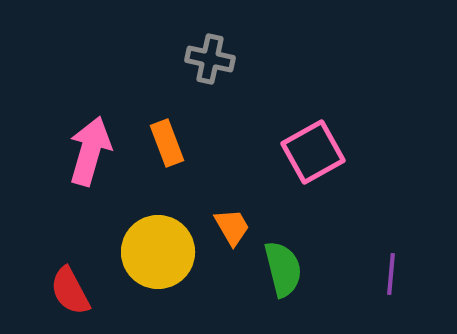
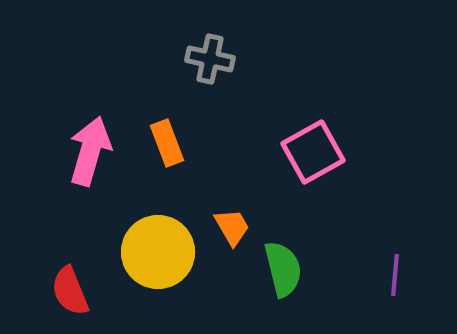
purple line: moved 4 px right, 1 px down
red semicircle: rotated 6 degrees clockwise
